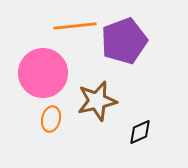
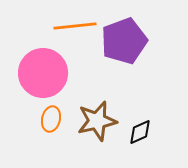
brown star: moved 20 px down
